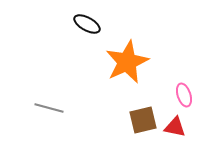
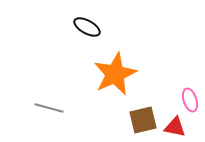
black ellipse: moved 3 px down
orange star: moved 12 px left, 12 px down
pink ellipse: moved 6 px right, 5 px down
